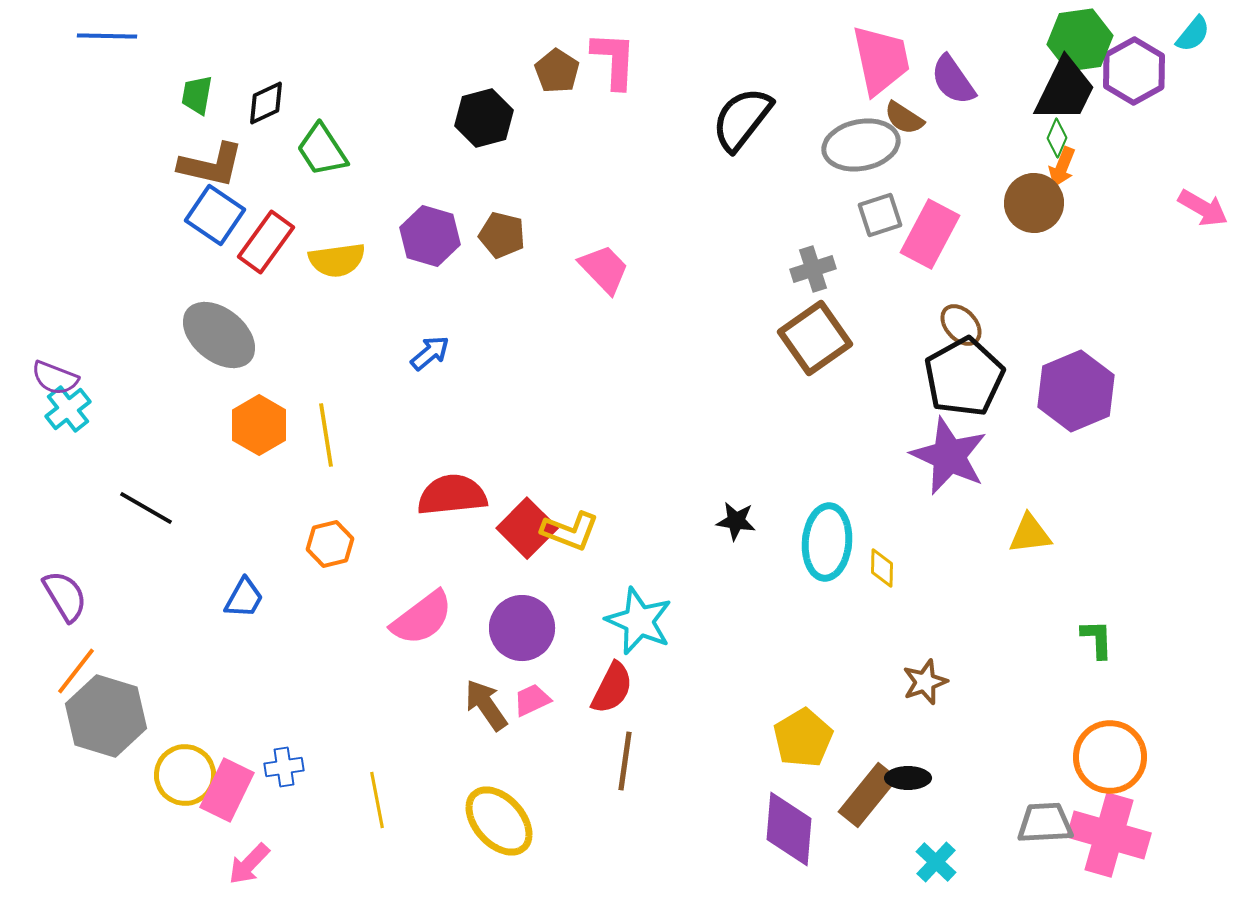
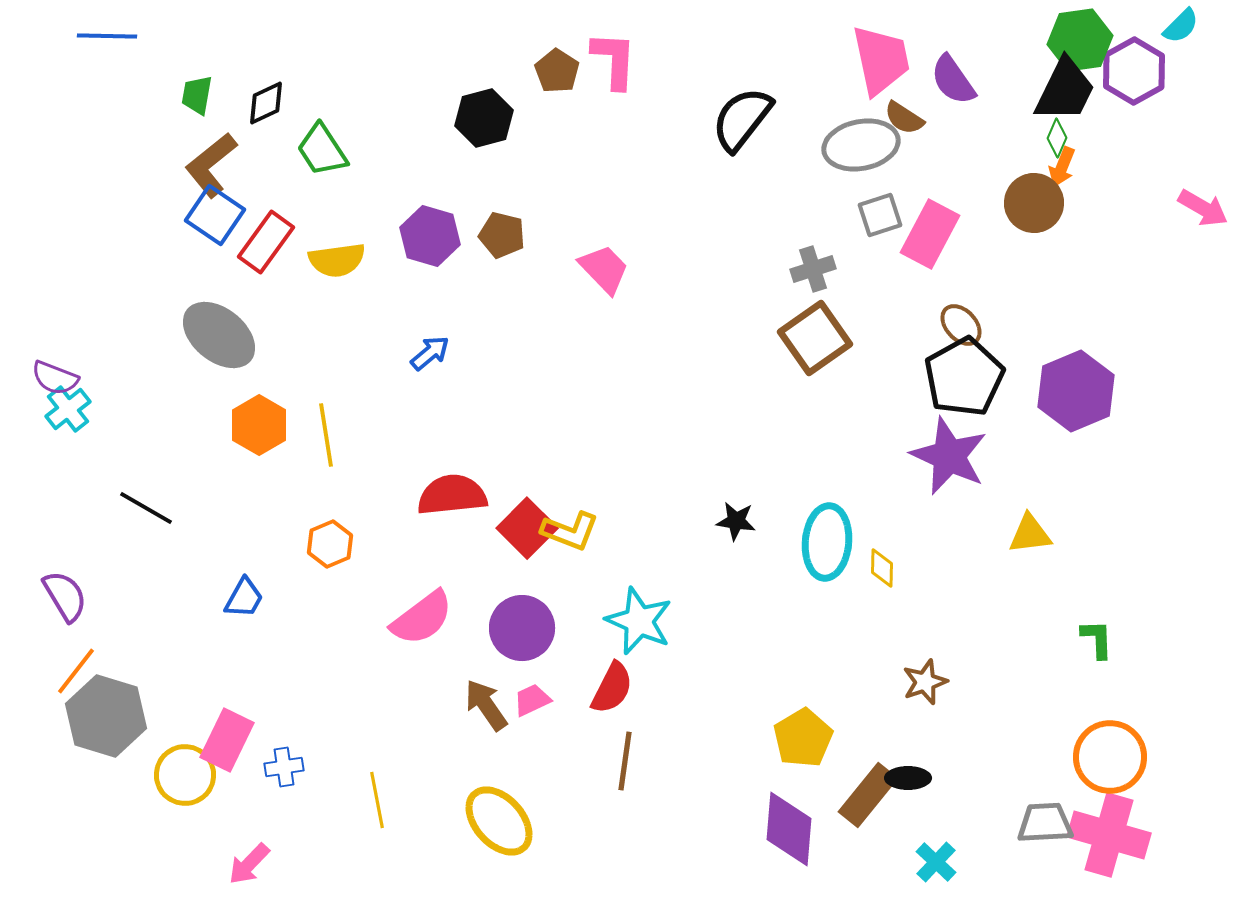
cyan semicircle at (1193, 34): moved 12 px left, 8 px up; rotated 6 degrees clockwise
brown L-shape at (211, 165): rotated 128 degrees clockwise
orange hexagon at (330, 544): rotated 9 degrees counterclockwise
pink rectangle at (227, 790): moved 50 px up
